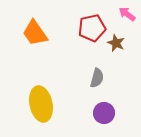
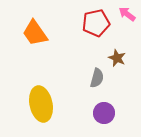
red pentagon: moved 4 px right, 5 px up
brown star: moved 1 px right, 15 px down
